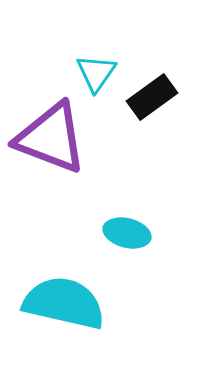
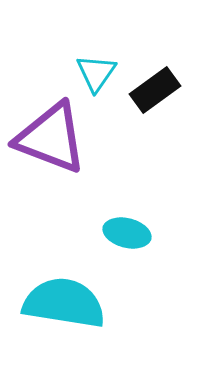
black rectangle: moved 3 px right, 7 px up
cyan semicircle: rotated 4 degrees counterclockwise
